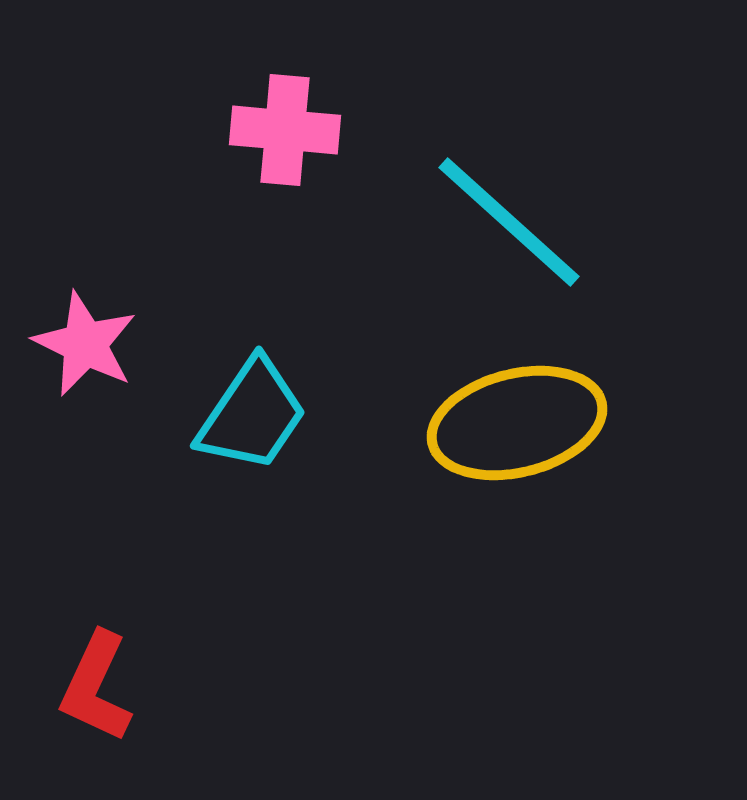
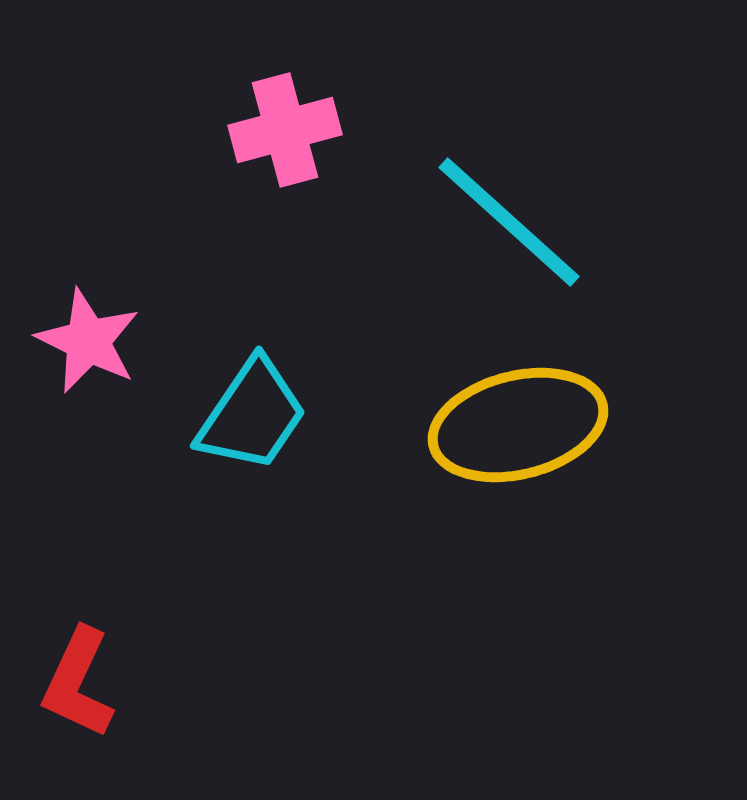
pink cross: rotated 20 degrees counterclockwise
pink star: moved 3 px right, 3 px up
yellow ellipse: moved 1 px right, 2 px down
red L-shape: moved 18 px left, 4 px up
